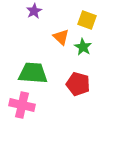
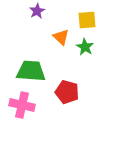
purple star: moved 3 px right
yellow square: rotated 24 degrees counterclockwise
green star: moved 2 px right
green trapezoid: moved 2 px left, 2 px up
red pentagon: moved 11 px left, 8 px down
